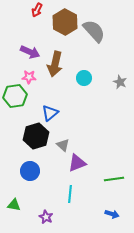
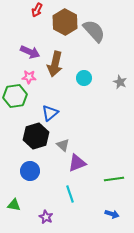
cyan line: rotated 24 degrees counterclockwise
